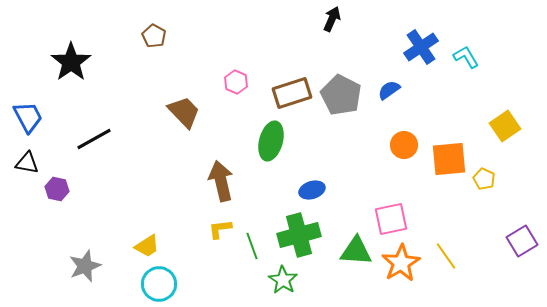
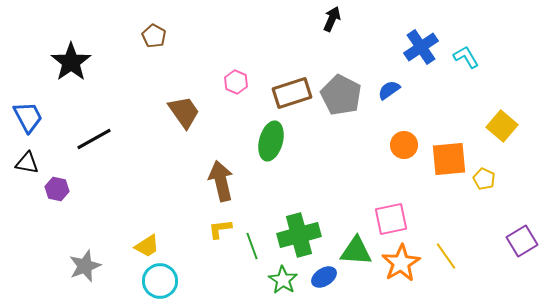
brown trapezoid: rotated 9 degrees clockwise
yellow square: moved 3 px left; rotated 16 degrees counterclockwise
blue ellipse: moved 12 px right, 87 px down; rotated 15 degrees counterclockwise
cyan circle: moved 1 px right, 3 px up
